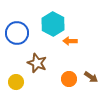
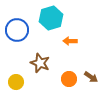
cyan hexagon: moved 2 px left, 6 px up; rotated 15 degrees clockwise
blue circle: moved 3 px up
brown star: moved 3 px right
